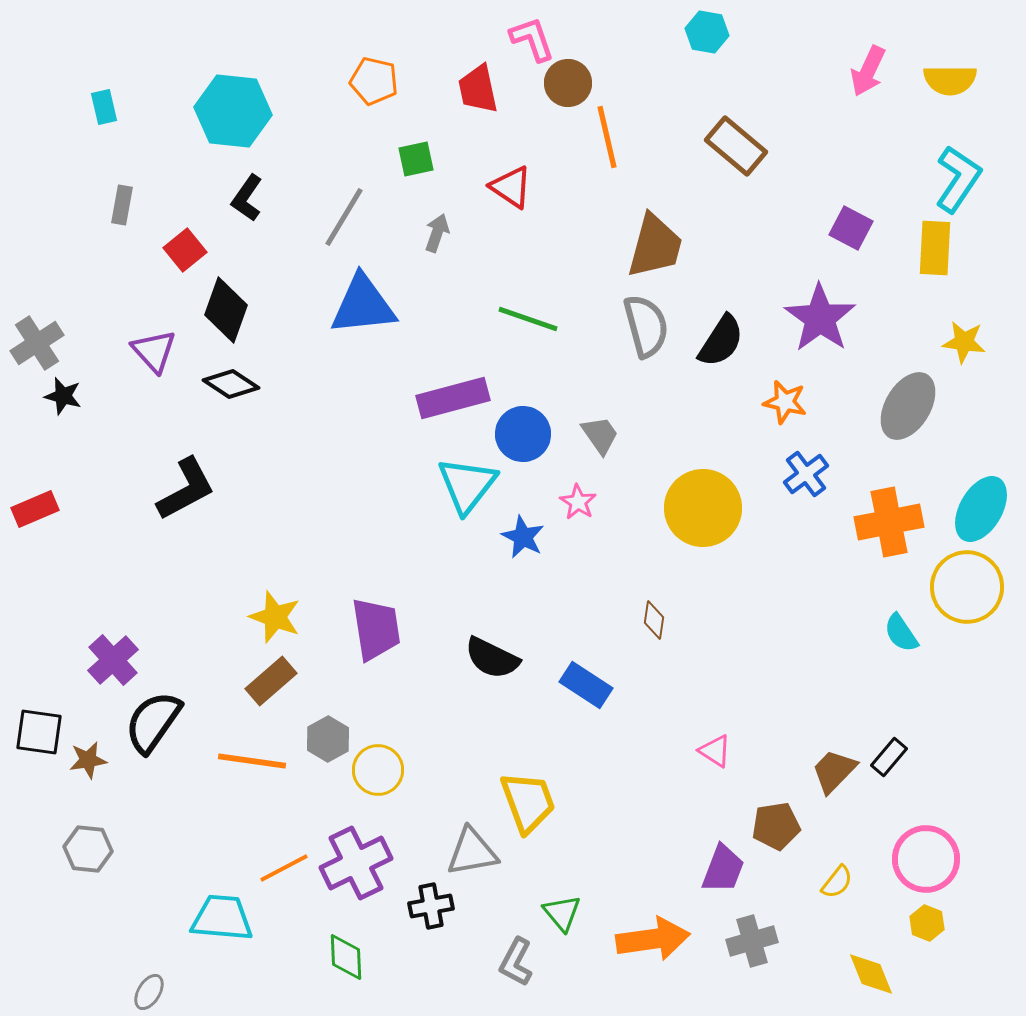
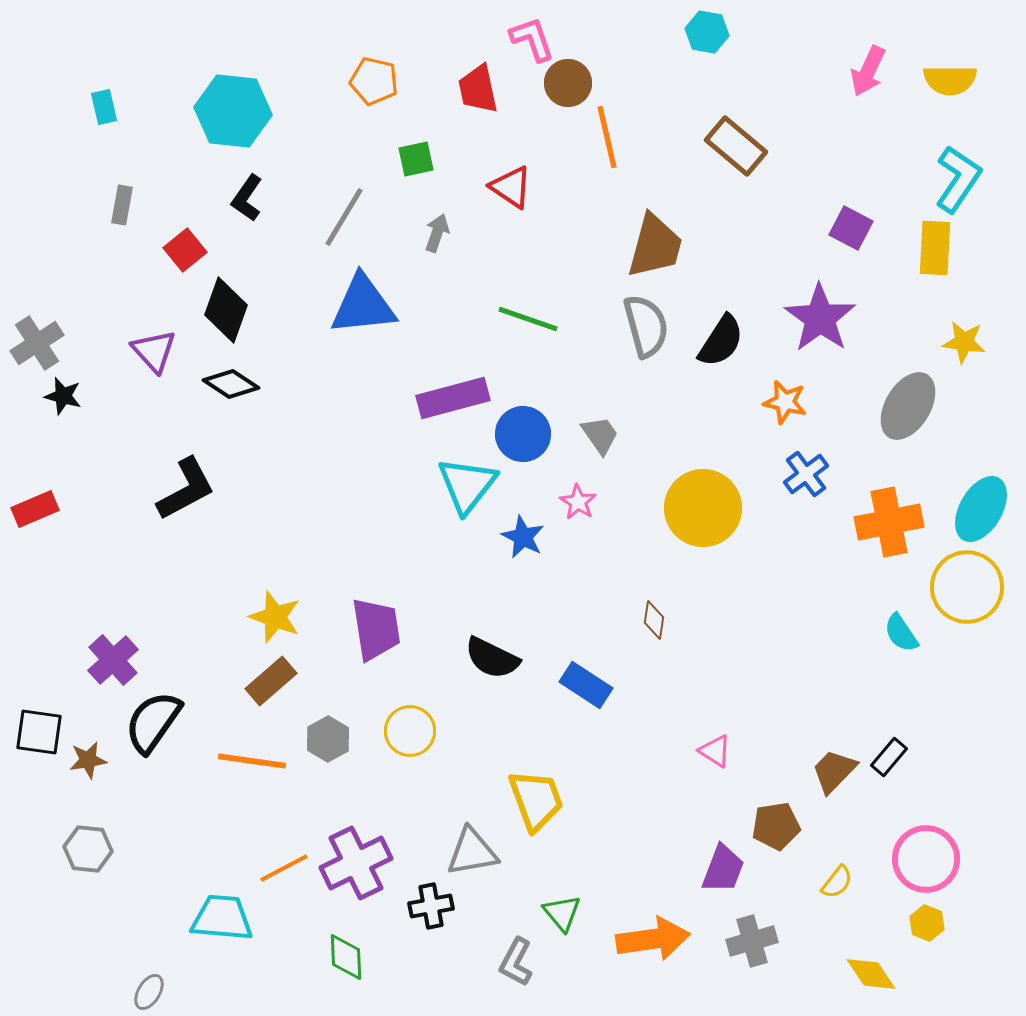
yellow circle at (378, 770): moved 32 px right, 39 px up
yellow trapezoid at (528, 802): moved 8 px right, 2 px up
yellow diamond at (871, 974): rotated 12 degrees counterclockwise
